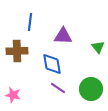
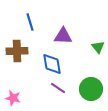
blue line: rotated 24 degrees counterclockwise
pink star: moved 3 px down
